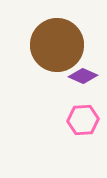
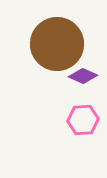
brown circle: moved 1 px up
